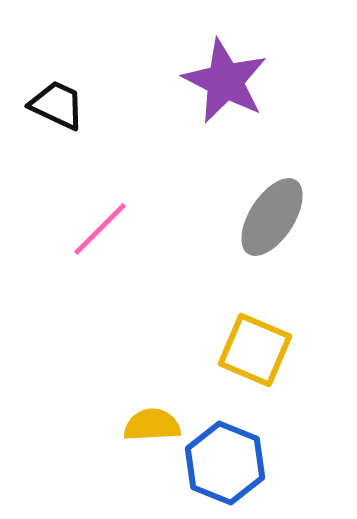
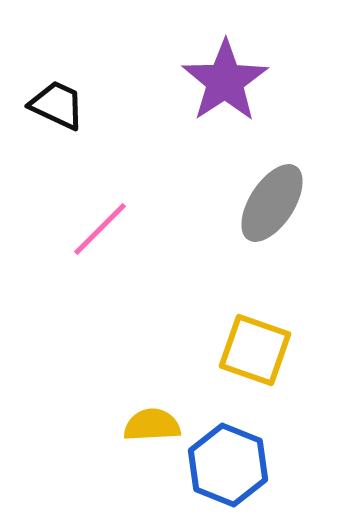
purple star: rotated 12 degrees clockwise
gray ellipse: moved 14 px up
yellow square: rotated 4 degrees counterclockwise
blue hexagon: moved 3 px right, 2 px down
